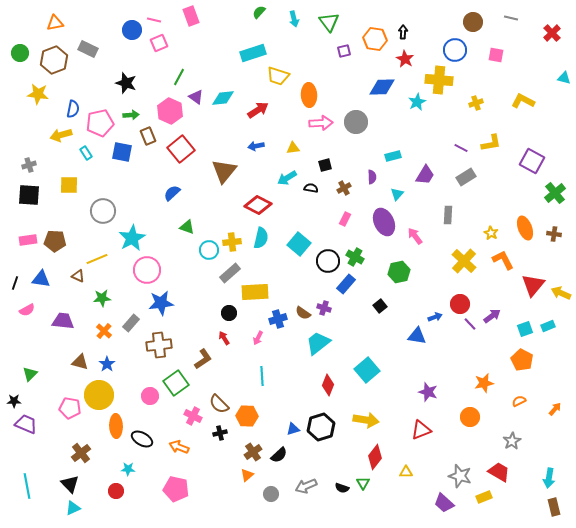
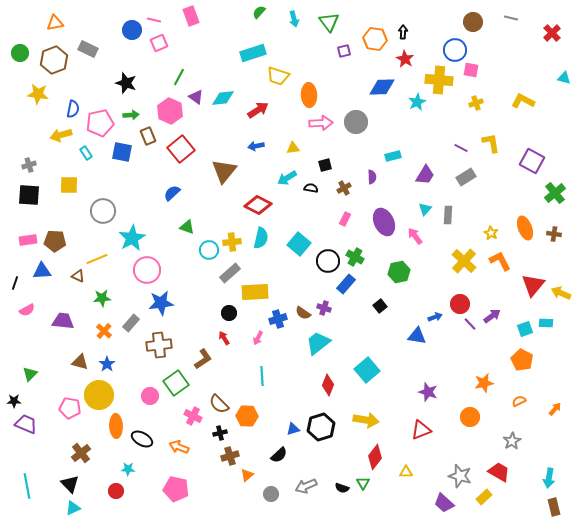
pink square at (496, 55): moved 25 px left, 15 px down
yellow L-shape at (491, 143): rotated 90 degrees counterclockwise
cyan triangle at (397, 194): moved 28 px right, 15 px down
orange L-shape at (503, 260): moved 3 px left, 1 px down
blue triangle at (41, 279): moved 1 px right, 8 px up; rotated 12 degrees counterclockwise
cyan rectangle at (548, 326): moved 2 px left, 3 px up; rotated 24 degrees clockwise
brown cross at (253, 452): moved 23 px left, 4 px down; rotated 18 degrees clockwise
yellow rectangle at (484, 497): rotated 21 degrees counterclockwise
